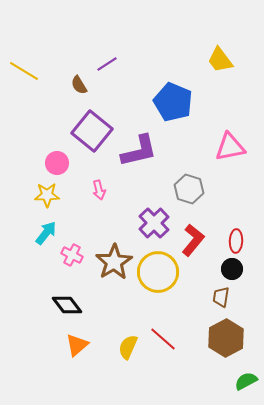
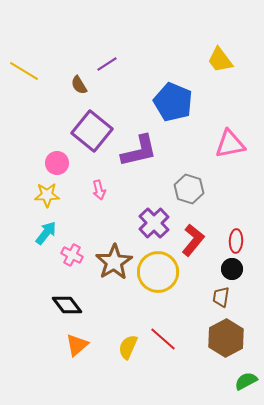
pink triangle: moved 3 px up
